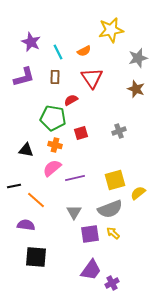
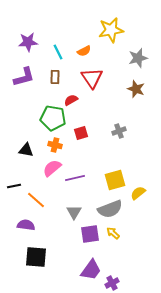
purple star: moved 3 px left; rotated 30 degrees counterclockwise
